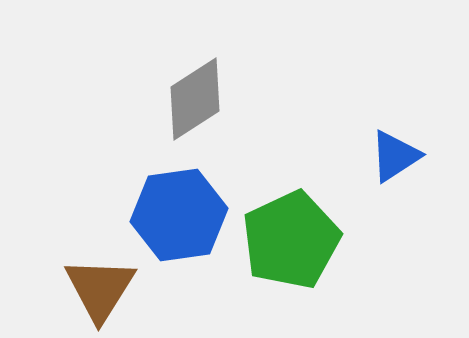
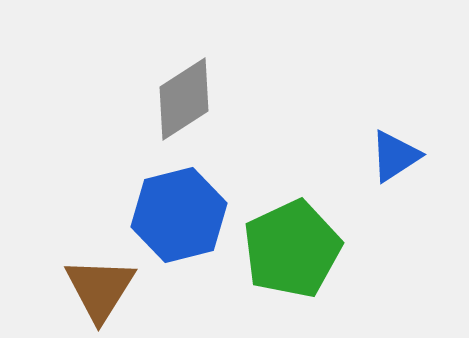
gray diamond: moved 11 px left
blue hexagon: rotated 6 degrees counterclockwise
green pentagon: moved 1 px right, 9 px down
